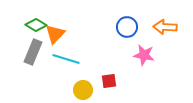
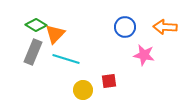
blue circle: moved 2 px left
